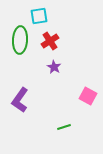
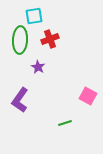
cyan square: moved 5 px left
red cross: moved 2 px up; rotated 12 degrees clockwise
purple star: moved 16 px left
green line: moved 1 px right, 4 px up
